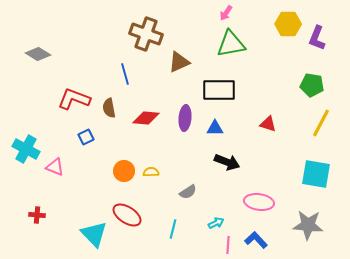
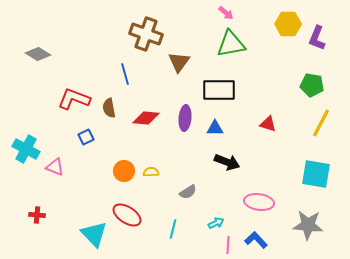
pink arrow: rotated 84 degrees counterclockwise
brown triangle: rotated 30 degrees counterclockwise
